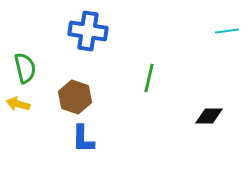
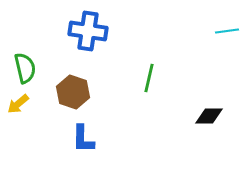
brown hexagon: moved 2 px left, 5 px up
yellow arrow: rotated 55 degrees counterclockwise
